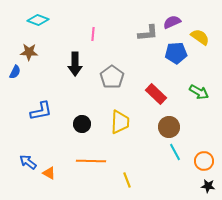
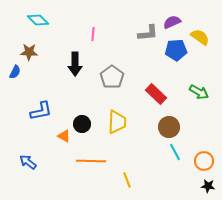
cyan diamond: rotated 25 degrees clockwise
blue pentagon: moved 3 px up
yellow trapezoid: moved 3 px left
orange triangle: moved 15 px right, 37 px up
